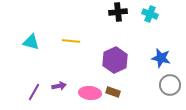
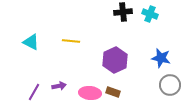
black cross: moved 5 px right
cyan triangle: rotated 12 degrees clockwise
